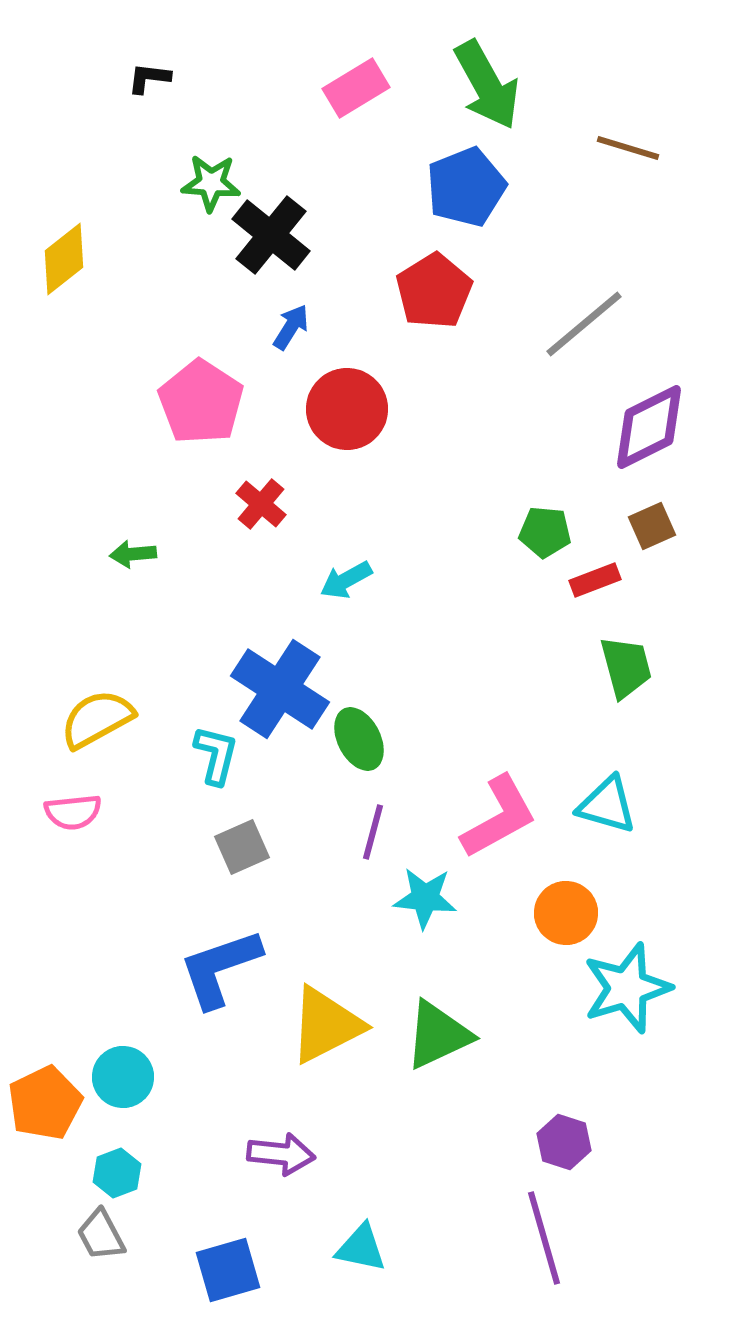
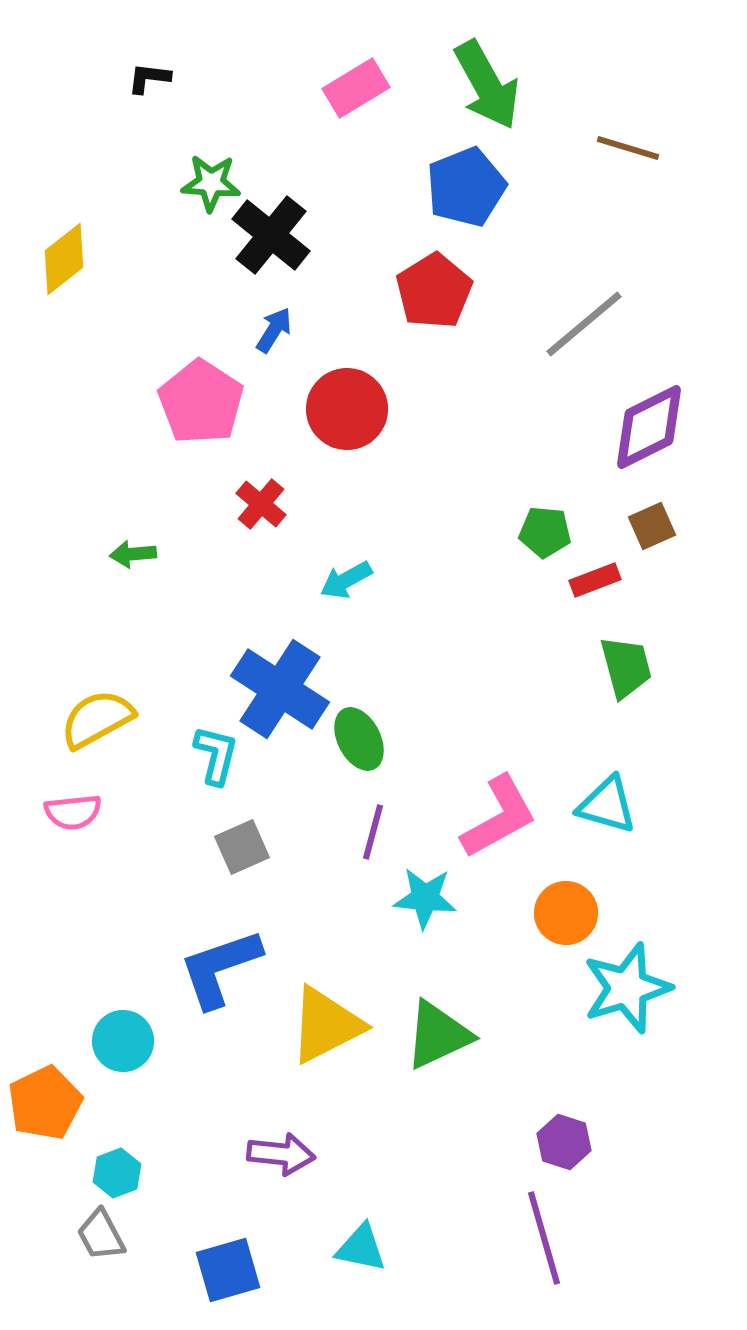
blue arrow at (291, 327): moved 17 px left, 3 px down
cyan circle at (123, 1077): moved 36 px up
